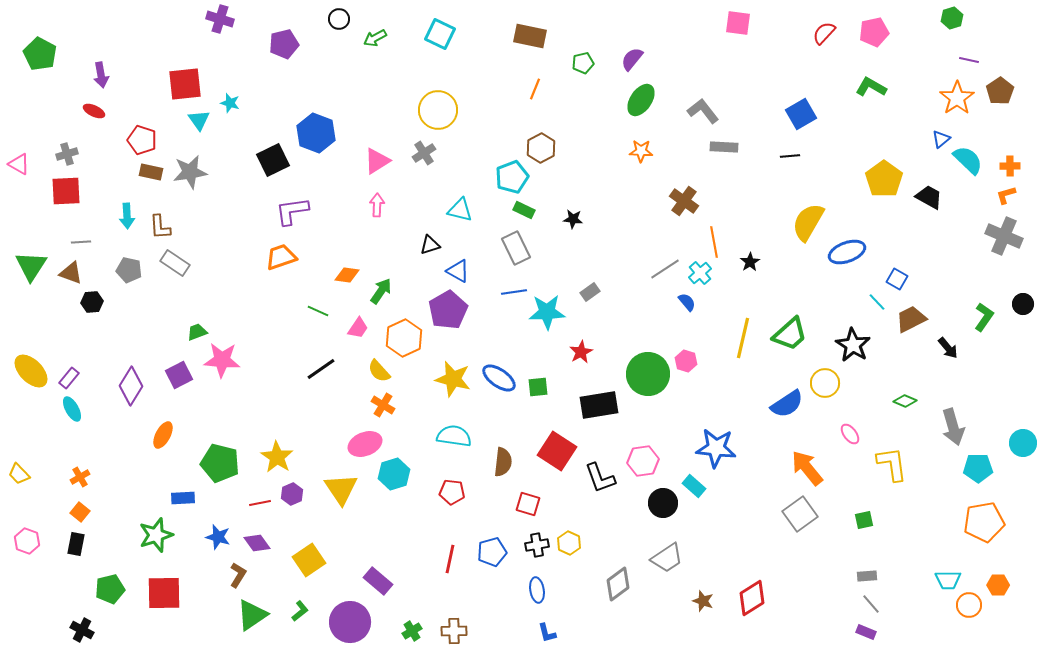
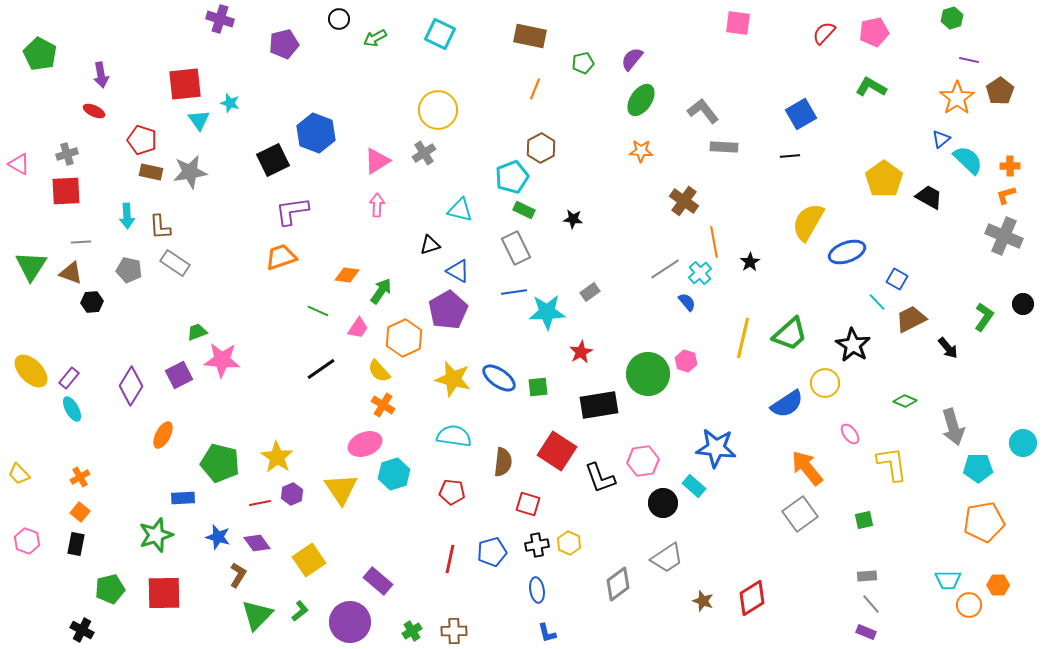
green triangle at (252, 615): moved 5 px right; rotated 12 degrees counterclockwise
